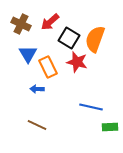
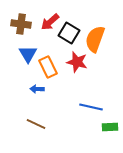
brown cross: rotated 18 degrees counterclockwise
black square: moved 5 px up
brown line: moved 1 px left, 1 px up
